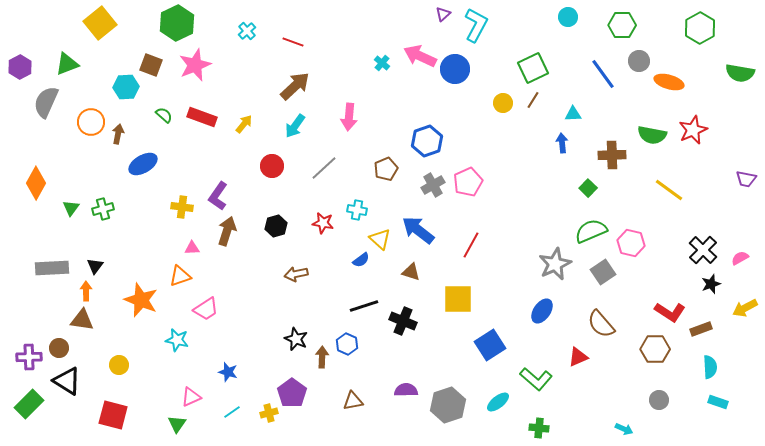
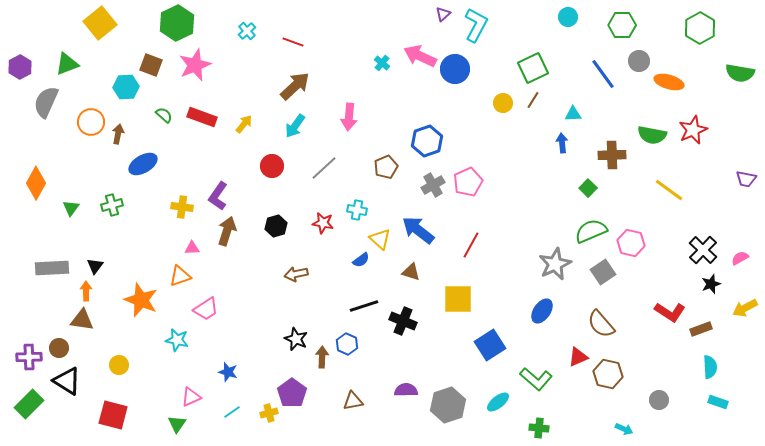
brown pentagon at (386, 169): moved 2 px up
green cross at (103, 209): moved 9 px right, 4 px up
brown hexagon at (655, 349): moved 47 px left, 25 px down; rotated 12 degrees clockwise
